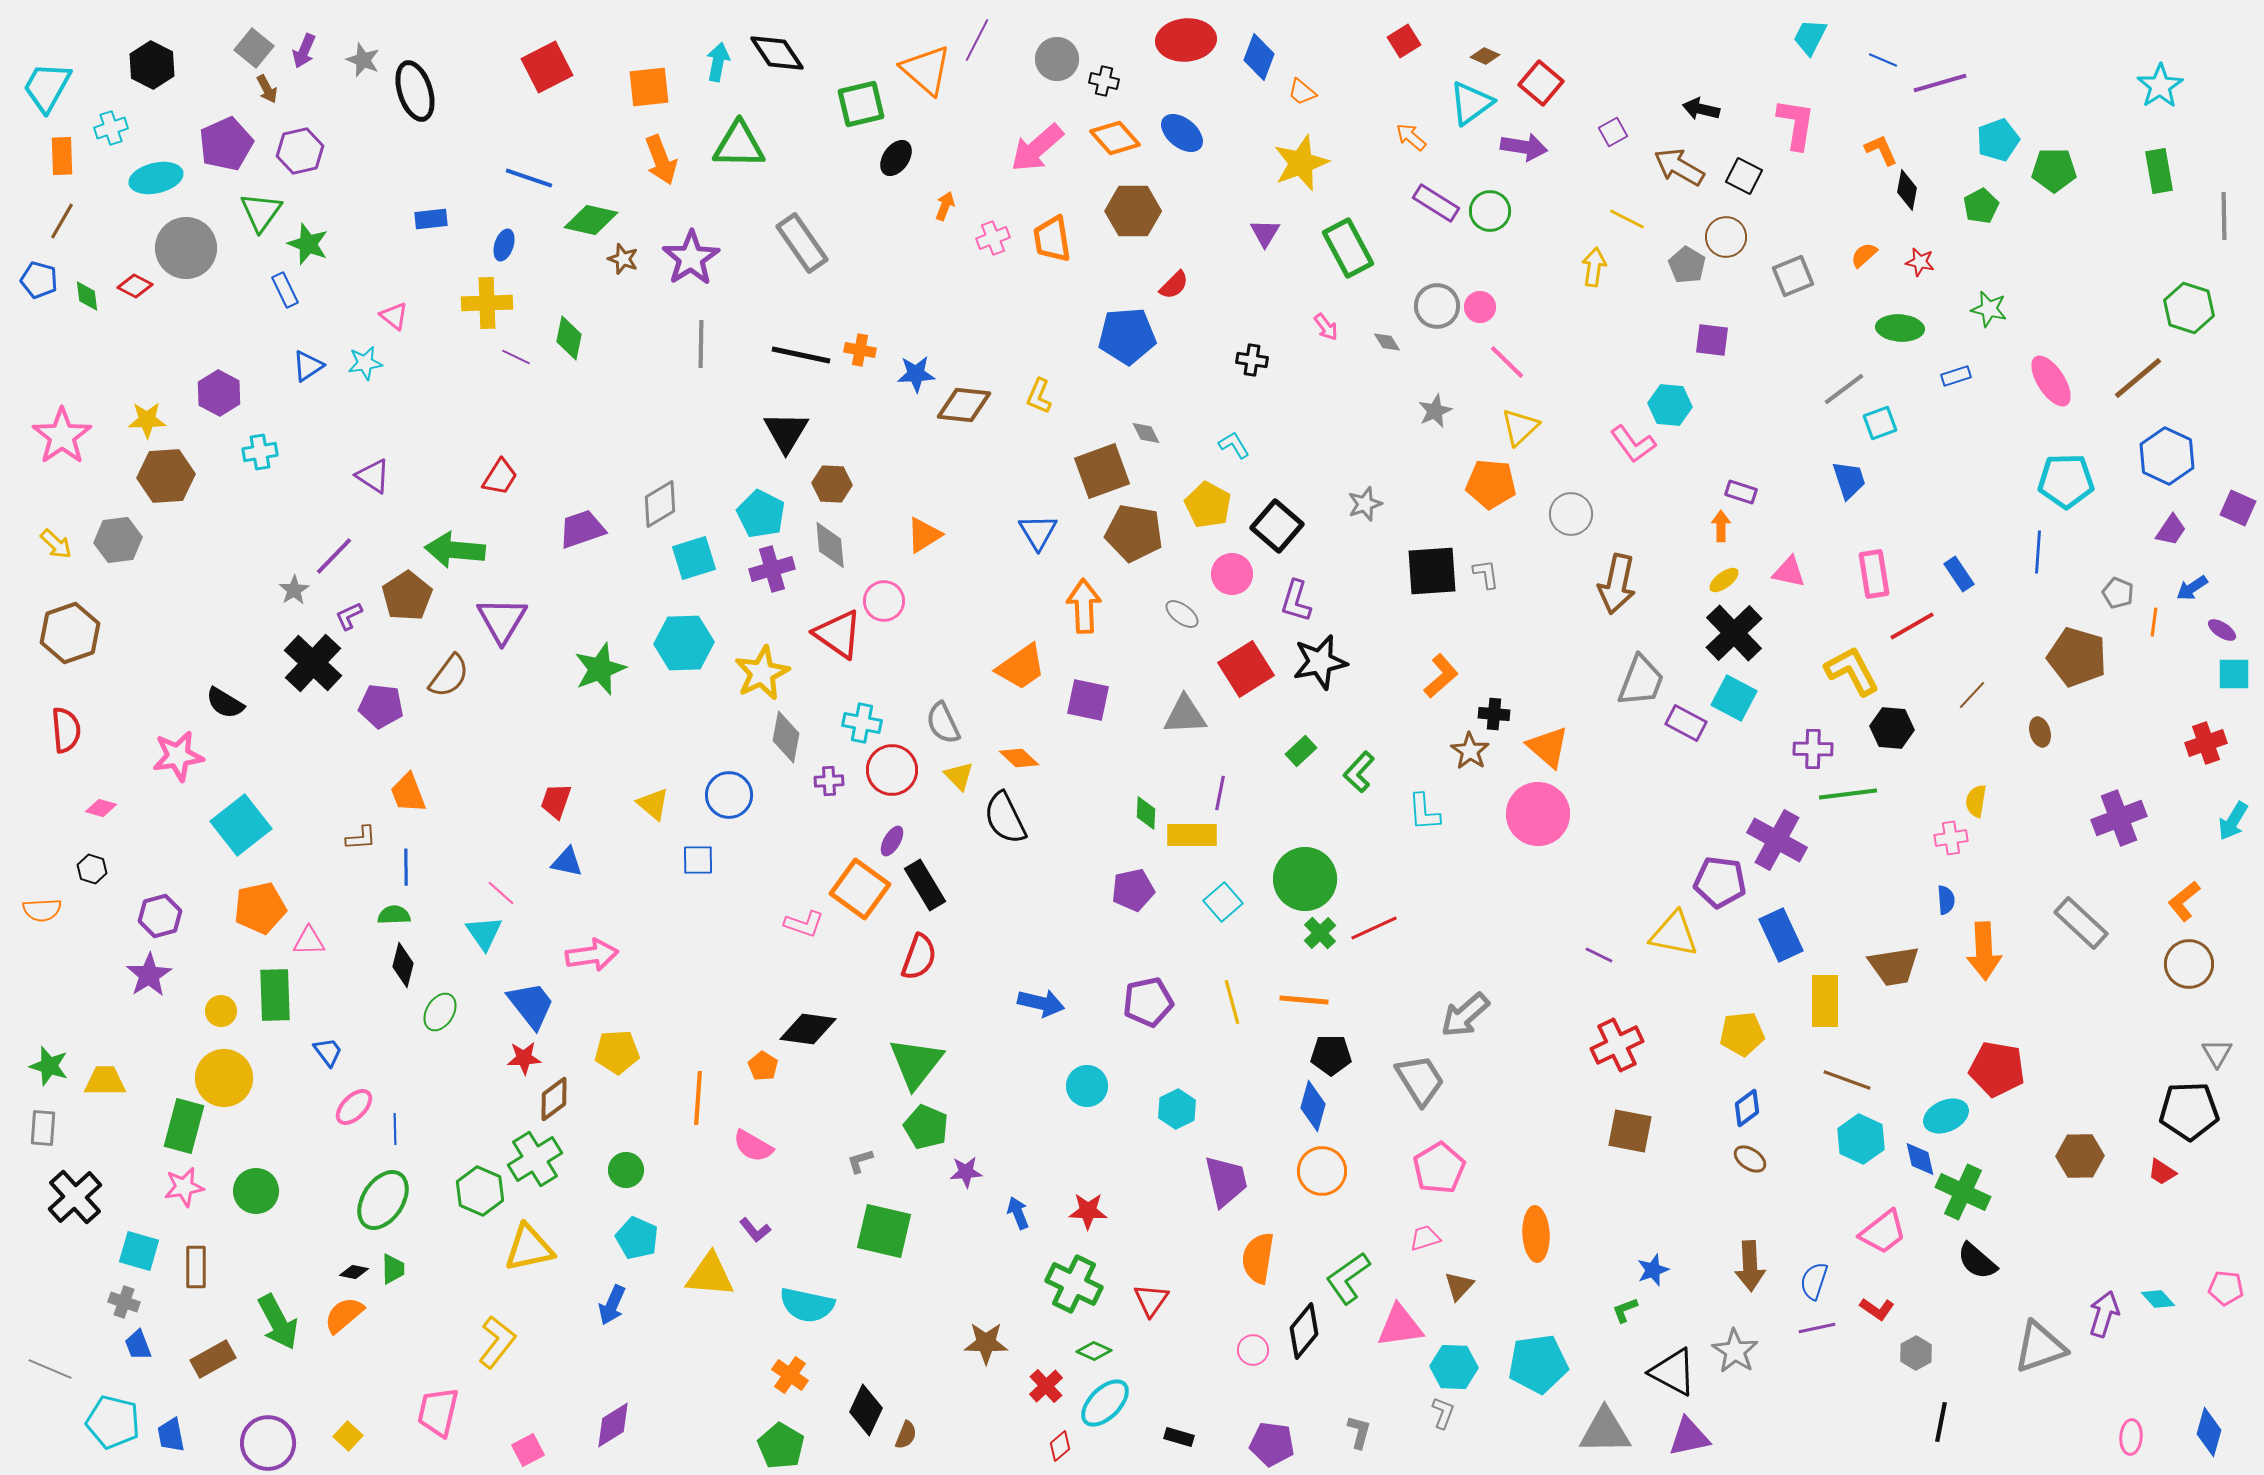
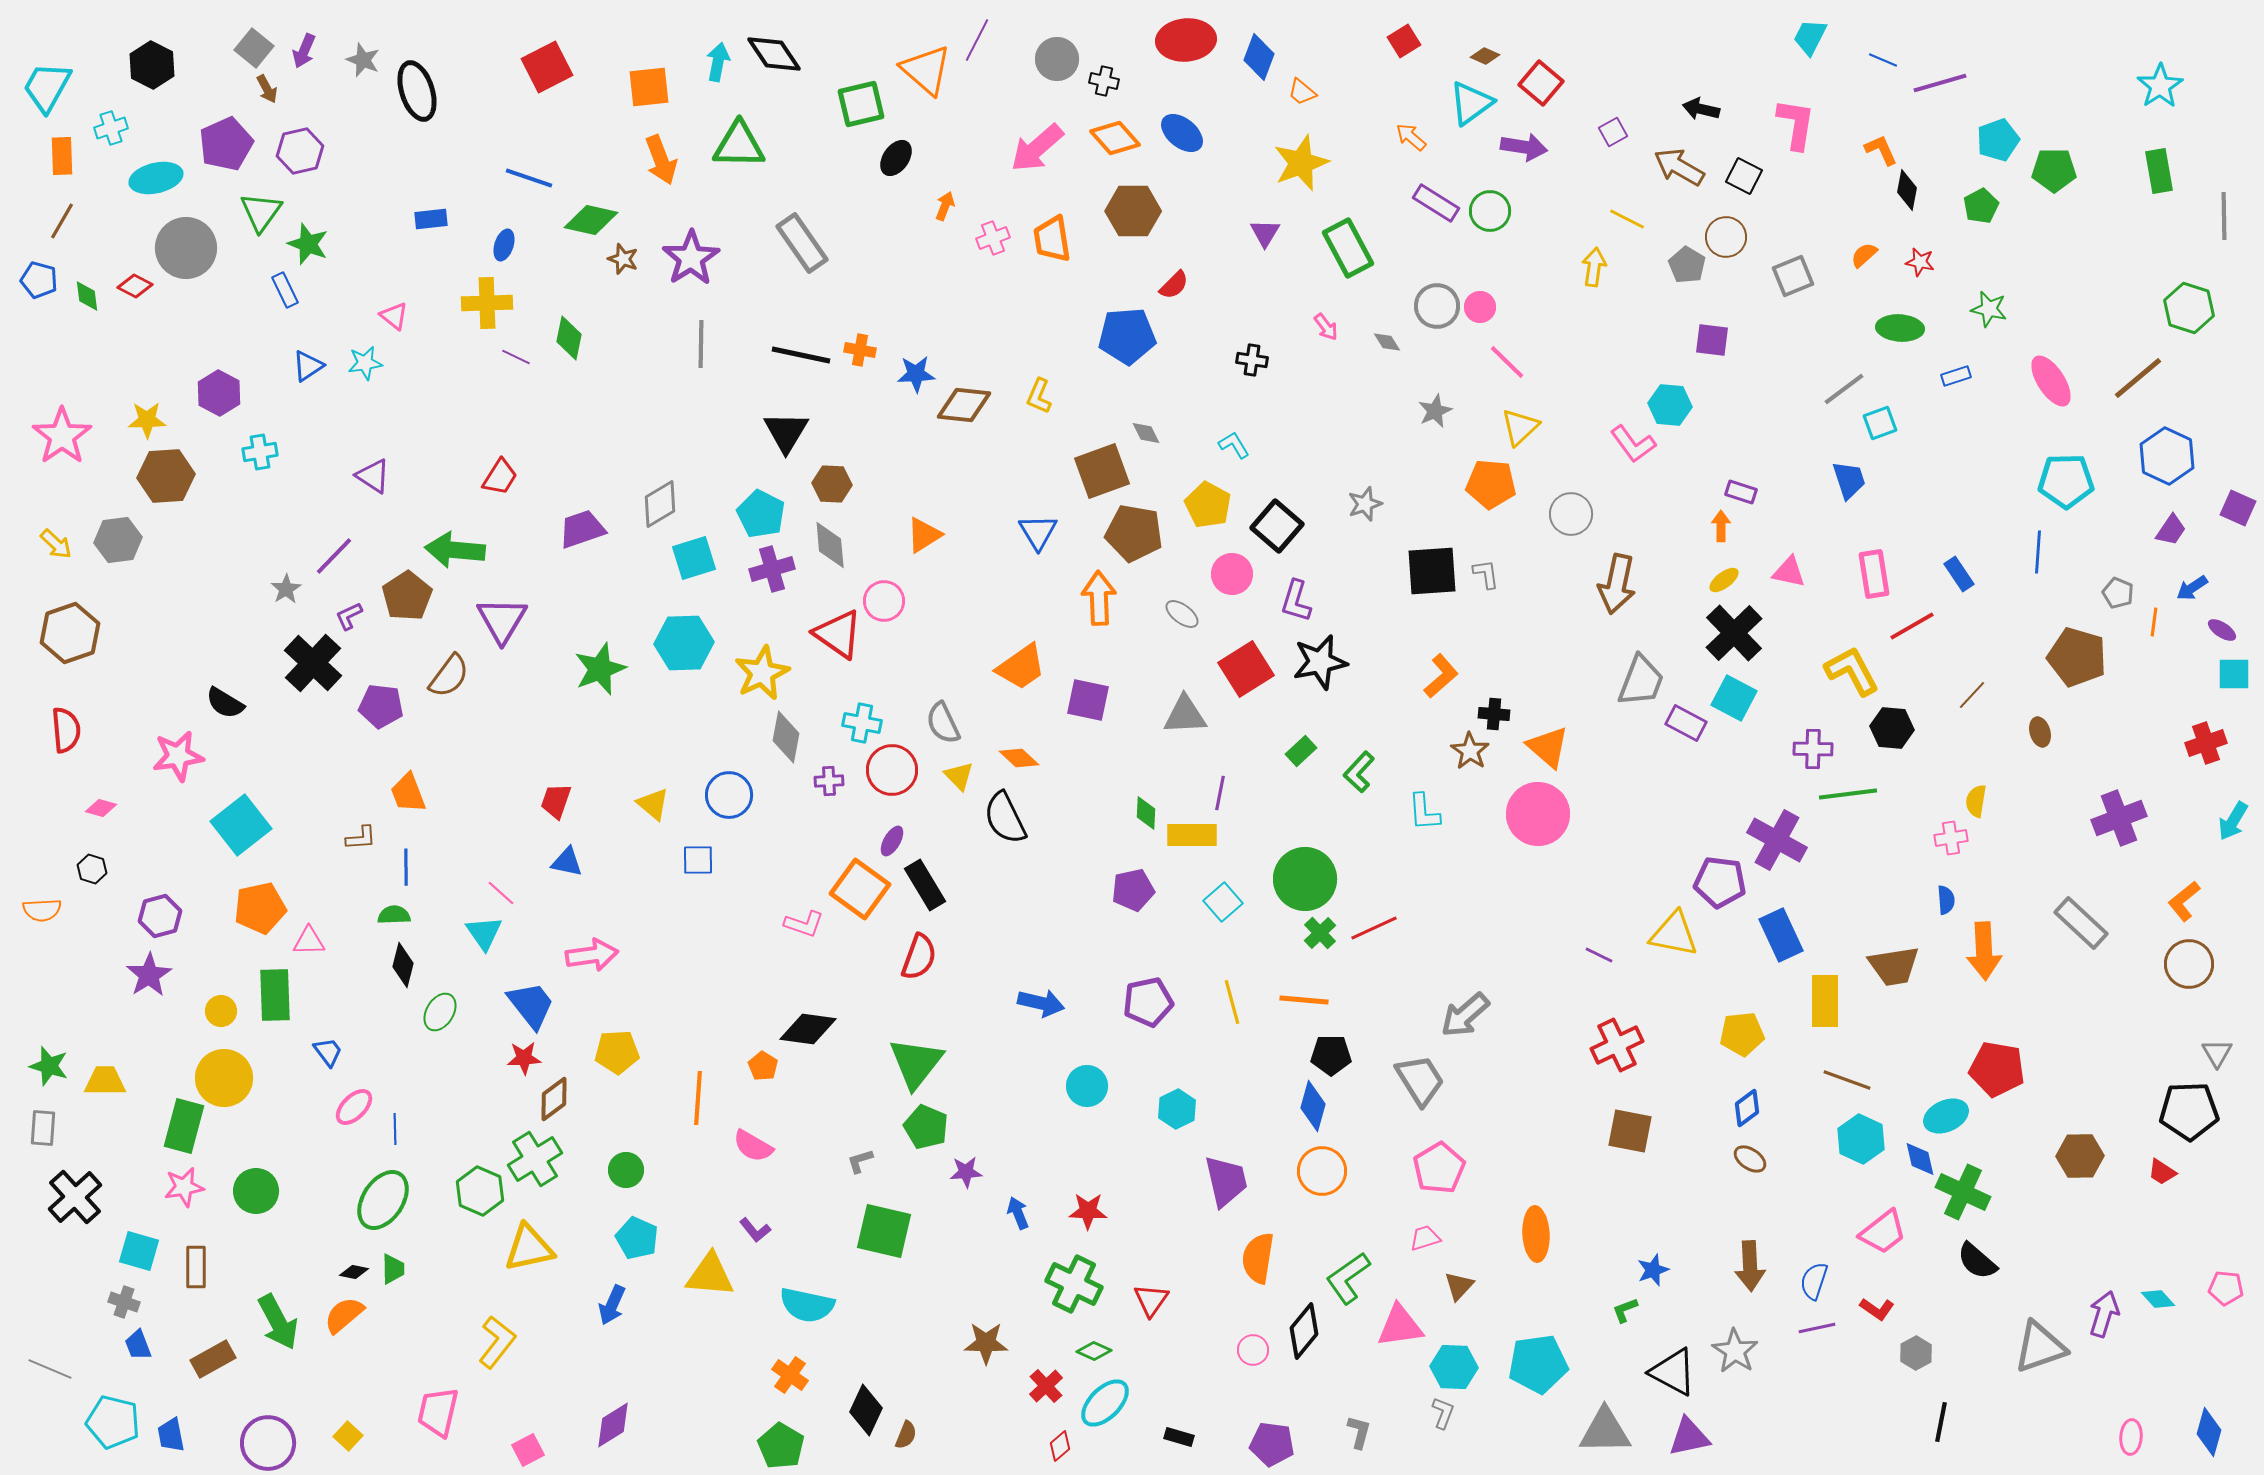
black diamond at (777, 53): moved 3 px left, 1 px down
black ellipse at (415, 91): moved 2 px right
gray star at (294, 590): moved 8 px left, 1 px up
orange arrow at (1084, 606): moved 15 px right, 8 px up
